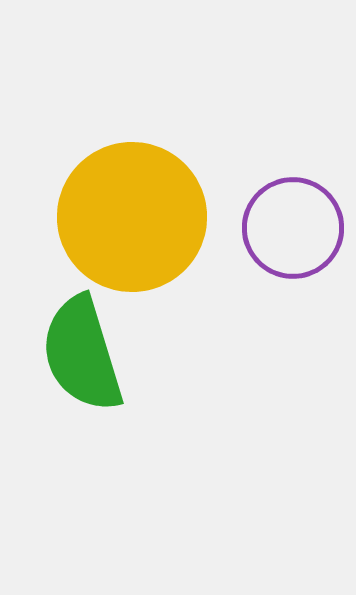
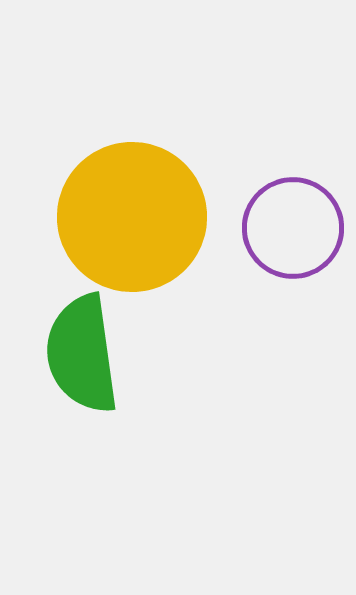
green semicircle: rotated 9 degrees clockwise
